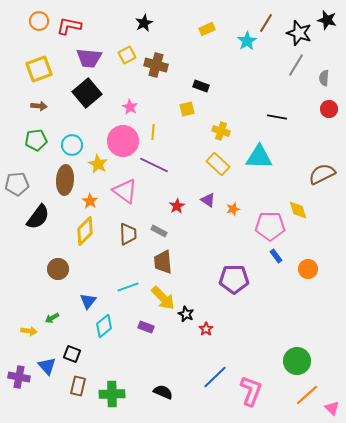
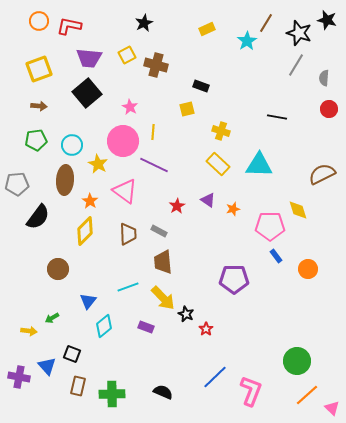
cyan triangle at (259, 157): moved 8 px down
